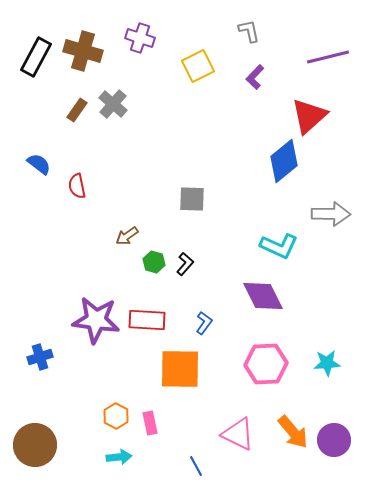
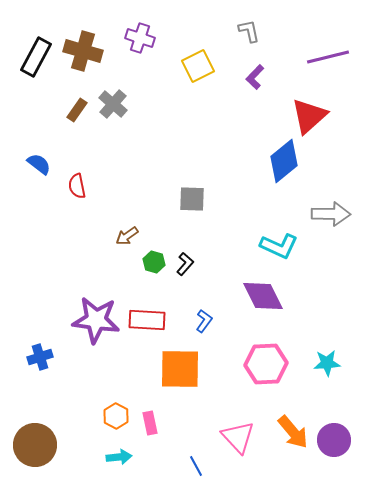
blue L-shape: moved 2 px up
pink triangle: moved 3 px down; rotated 21 degrees clockwise
